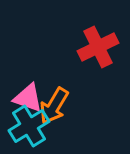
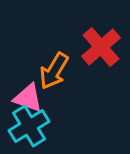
red cross: moved 3 px right; rotated 15 degrees counterclockwise
orange arrow: moved 35 px up
